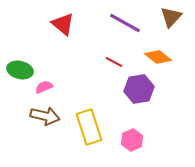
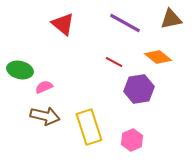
brown triangle: moved 2 px down; rotated 35 degrees clockwise
